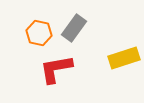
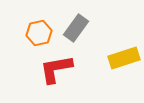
gray rectangle: moved 2 px right
orange hexagon: rotated 25 degrees counterclockwise
